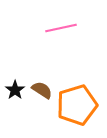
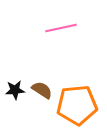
black star: rotated 30 degrees clockwise
orange pentagon: rotated 12 degrees clockwise
